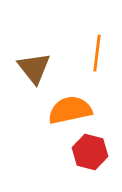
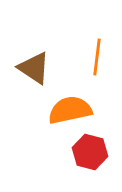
orange line: moved 4 px down
brown triangle: rotated 18 degrees counterclockwise
